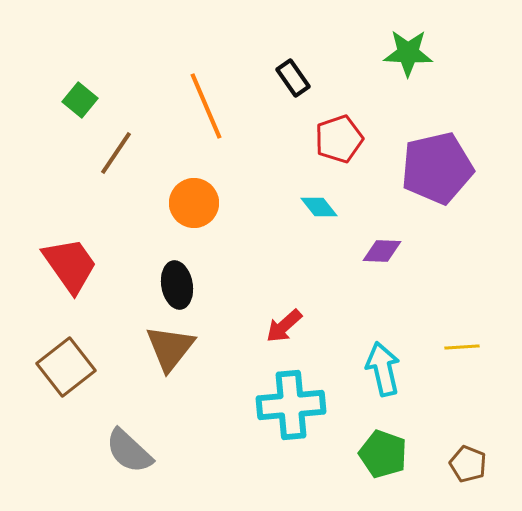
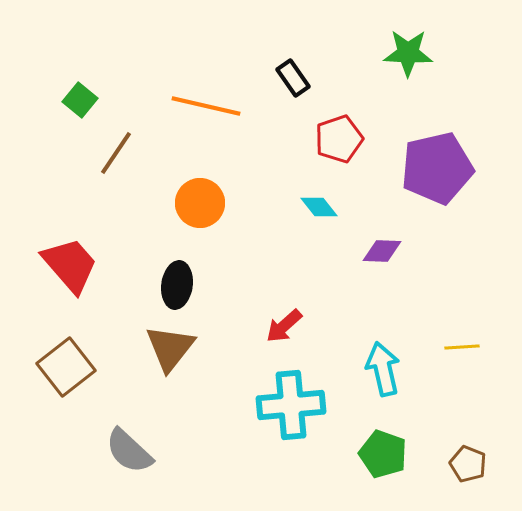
orange line: rotated 54 degrees counterclockwise
orange circle: moved 6 px right
red trapezoid: rotated 6 degrees counterclockwise
black ellipse: rotated 18 degrees clockwise
